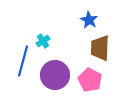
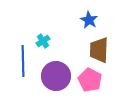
brown trapezoid: moved 1 px left, 2 px down
blue line: rotated 16 degrees counterclockwise
purple circle: moved 1 px right, 1 px down
